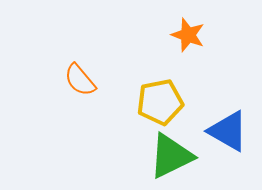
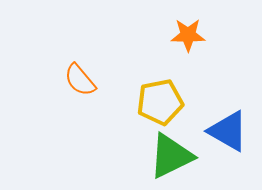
orange star: rotated 20 degrees counterclockwise
